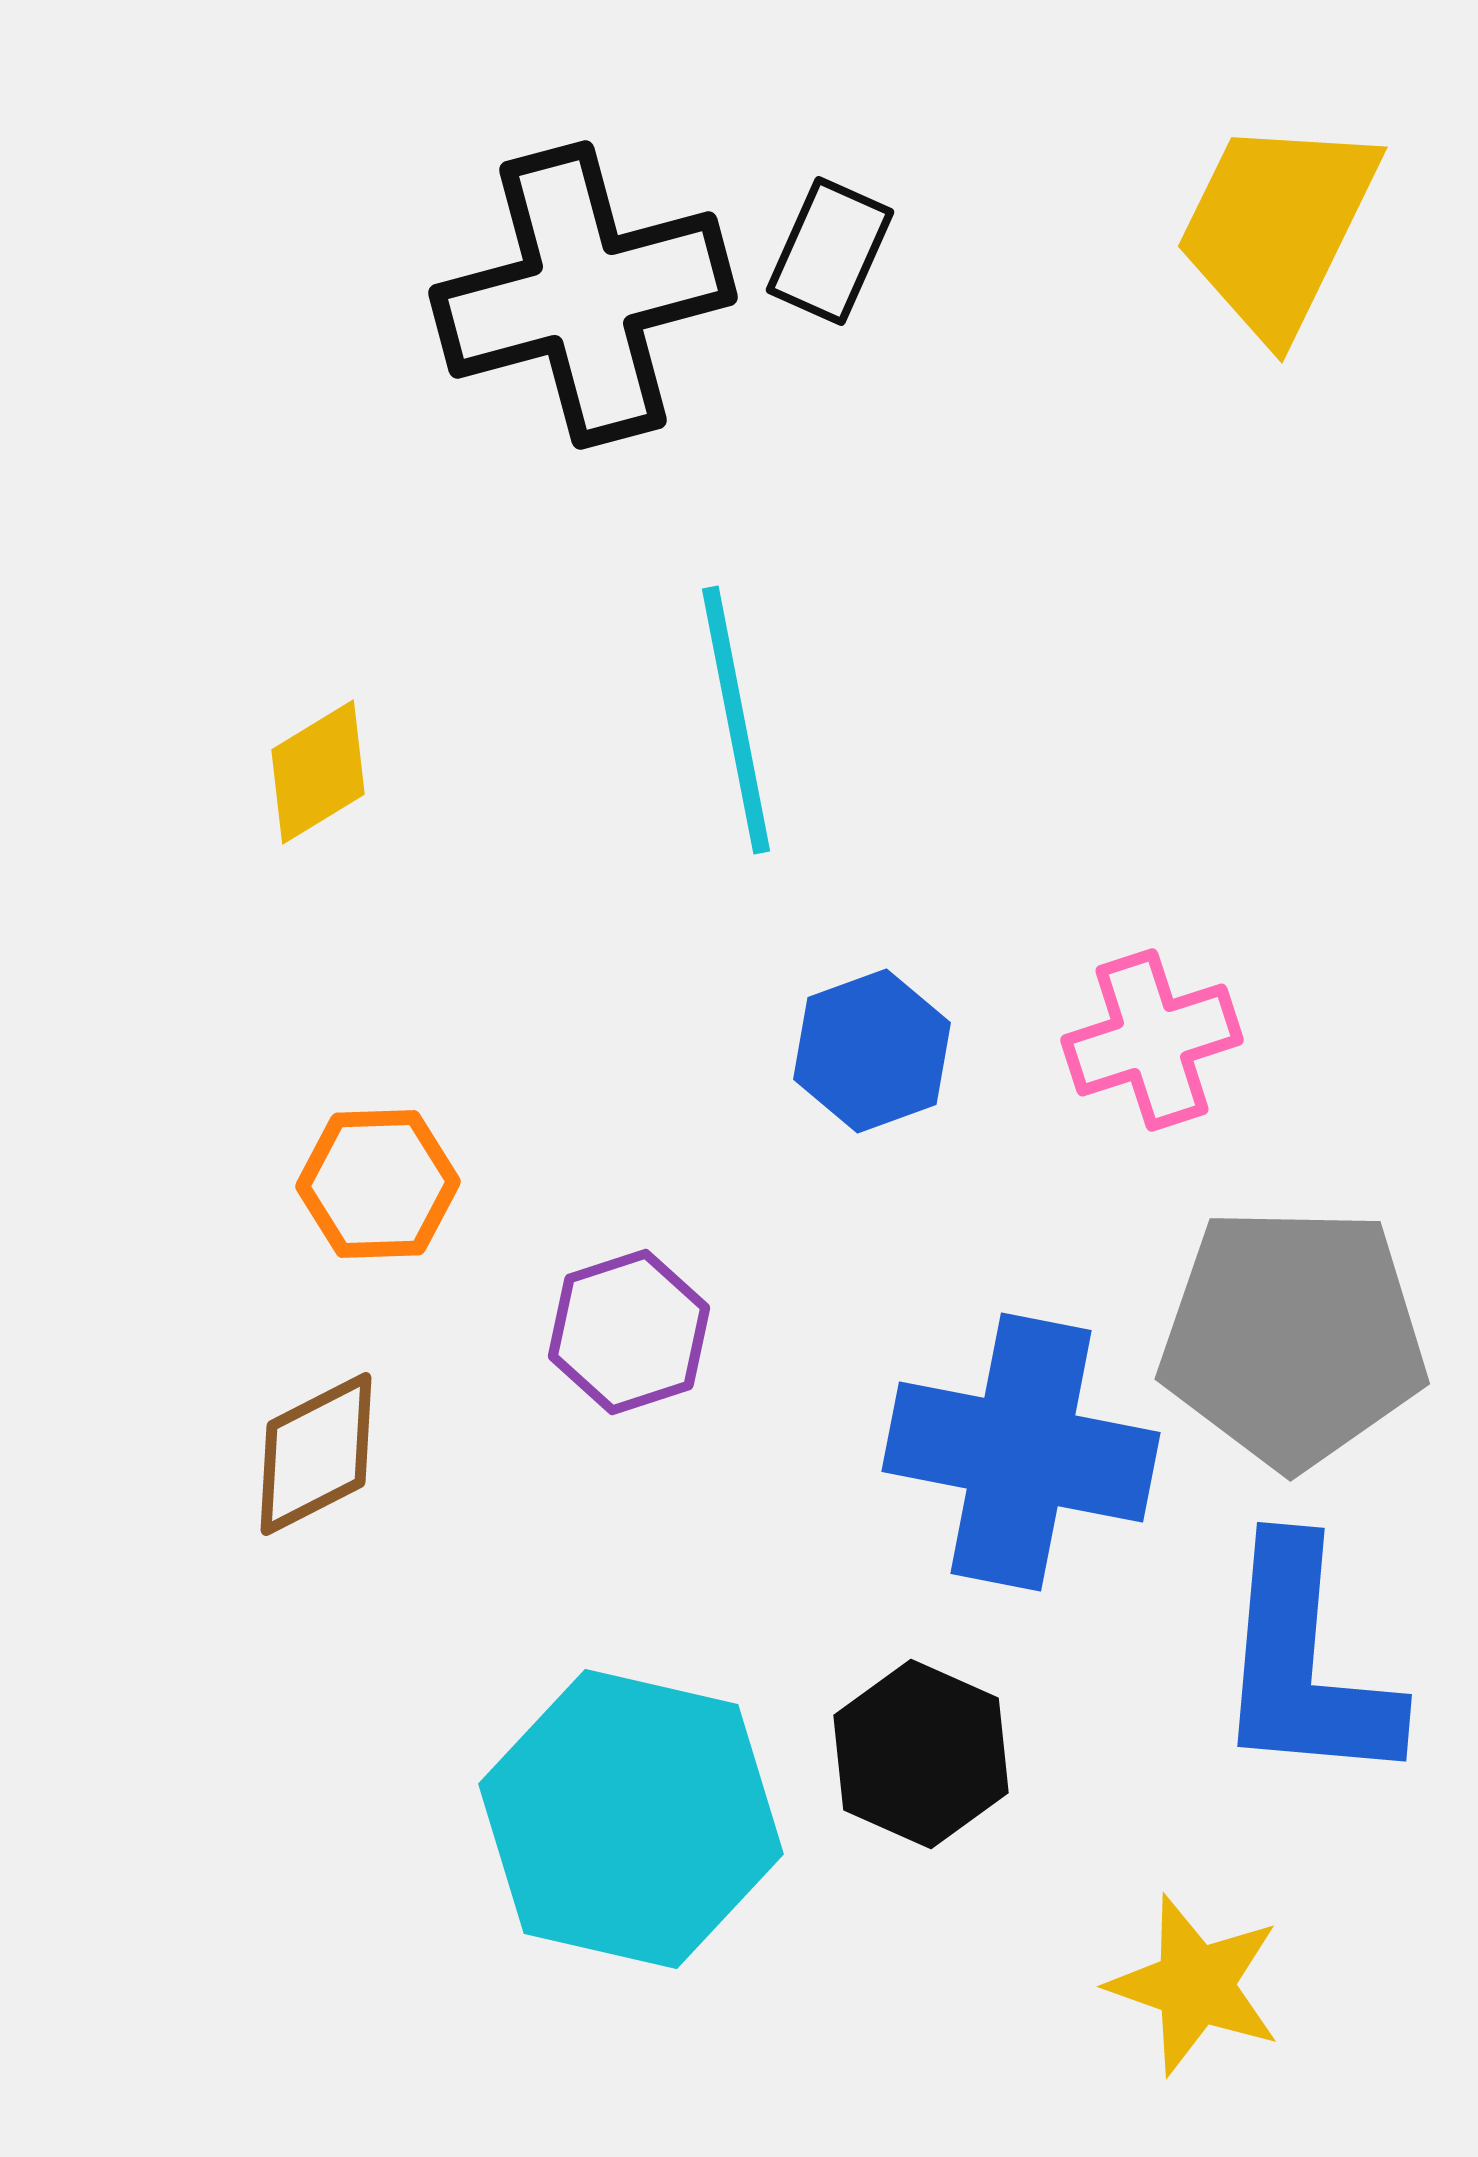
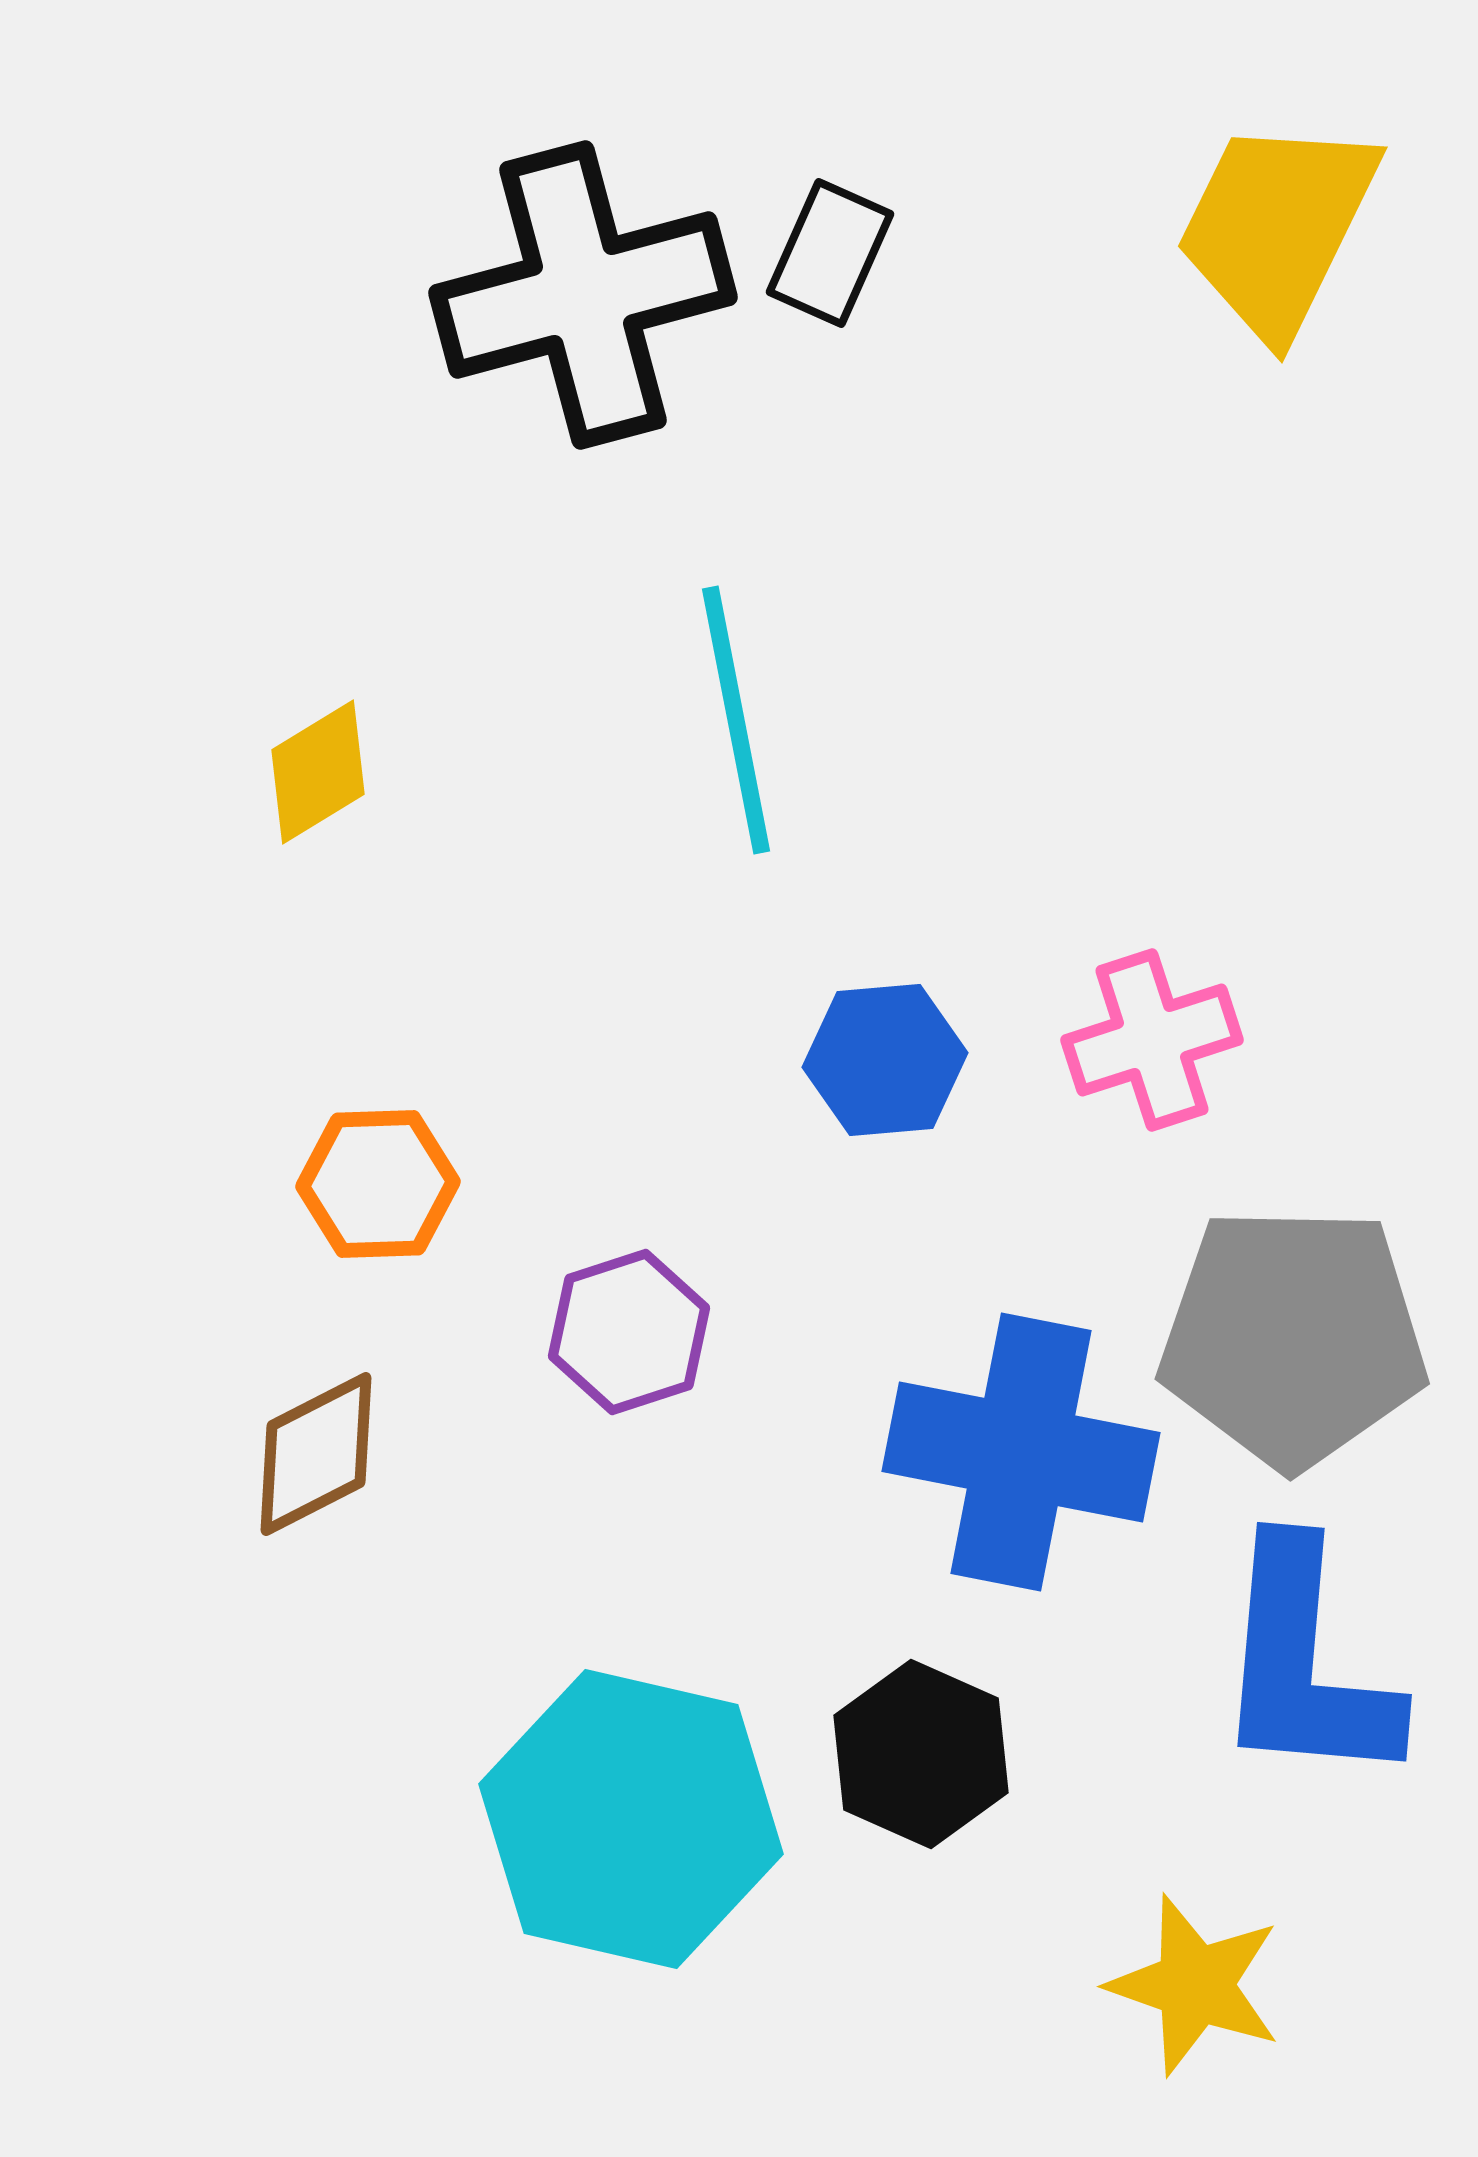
black rectangle: moved 2 px down
blue hexagon: moved 13 px right, 9 px down; rotated 15 degrees clockwise
